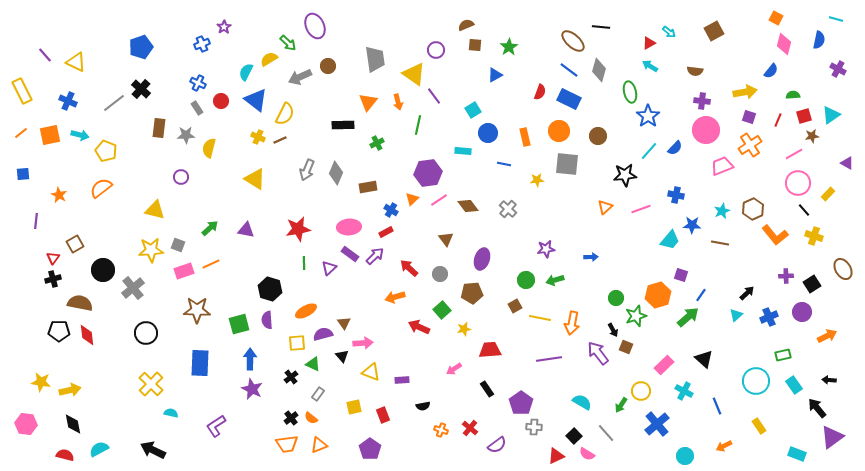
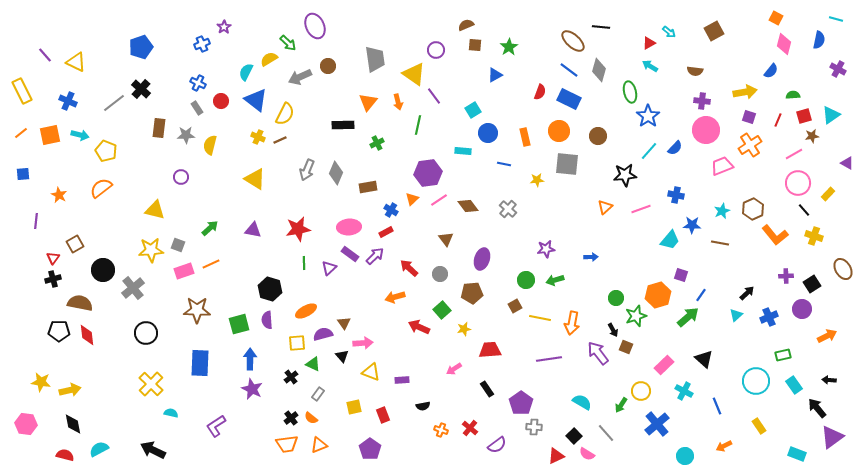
yellow semicircle at (209, 148): moved 1 px right, 3 px up
purple triangle at (246, 230): moved 7 px right
purple circle at (802, 312): moved 3 px up
